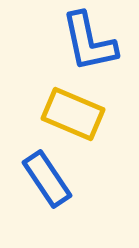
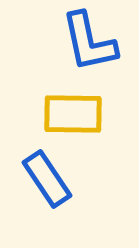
yellow rectangle: rotated 22 degrees counterclockwise
